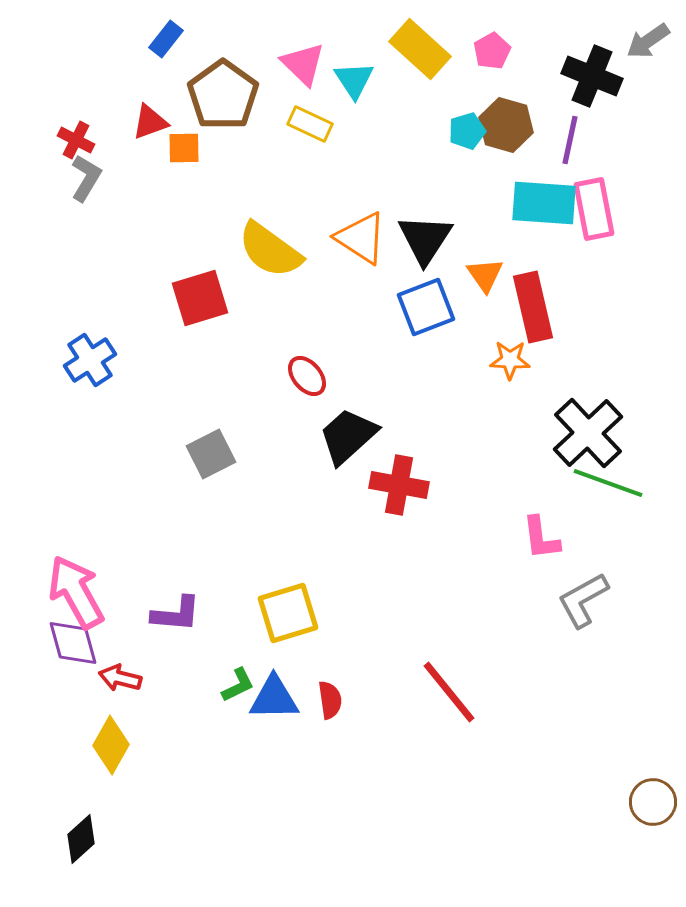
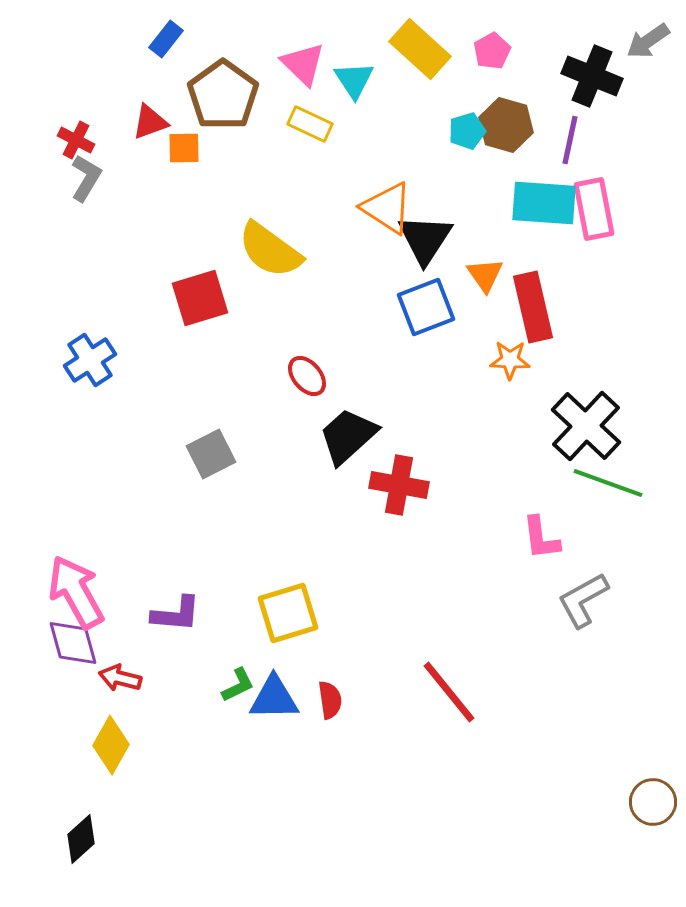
orange triangle at (361, 238): moved 26 px right, 30 px up
black cross at (588, 433): moved 2 px left, 7 px up; rotated 4 degrees counterclockwise
